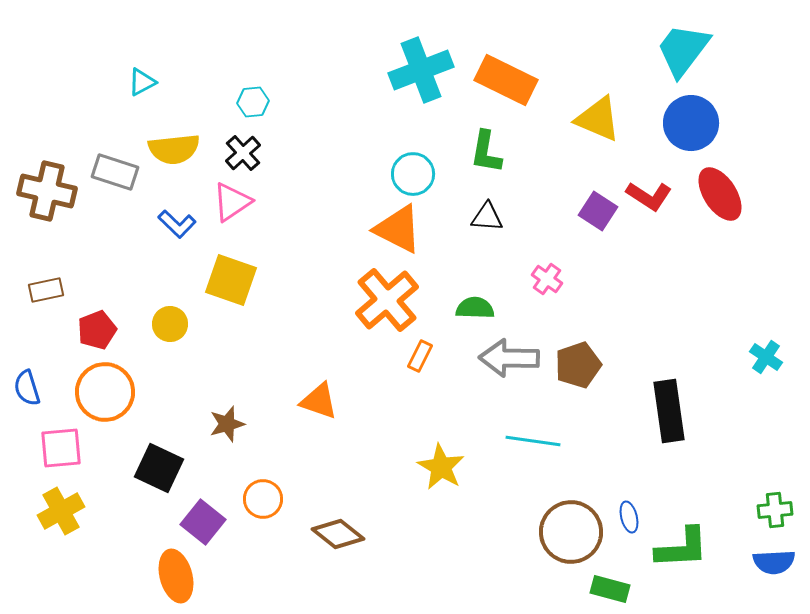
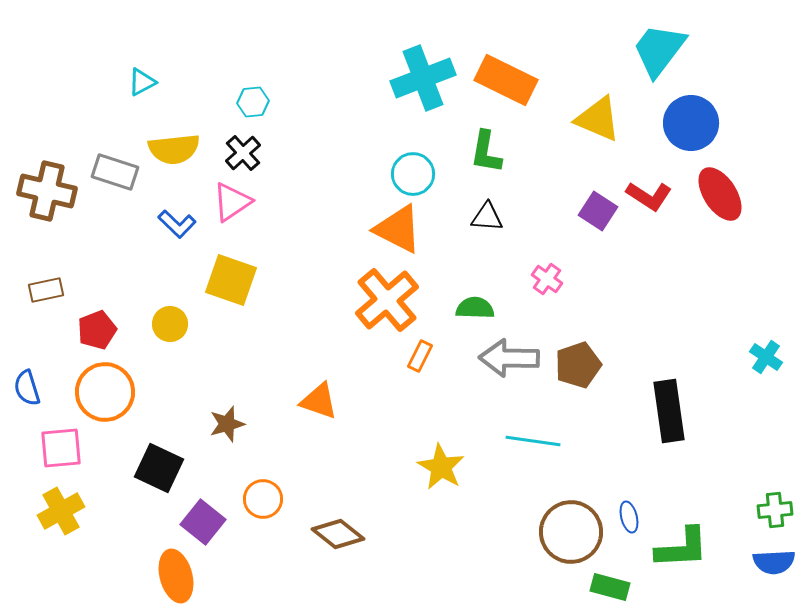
cyan trapezoid at (683, 50): moved 24 px left
cyan cross at (421, 70): moved 2 px right, 8 px down
green rectangle at (610, 589): moved 2 px up
